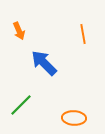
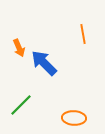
orange arrow: moved 17 px down
